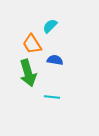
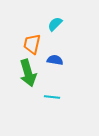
cyan semicircle: moved 5 px right, 2 px up
orange trapezoid: rotated 45 degrees clockwise
